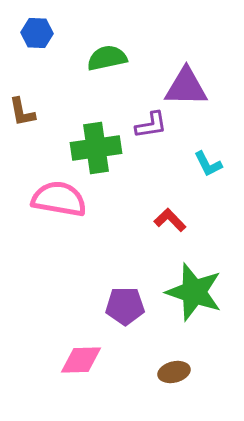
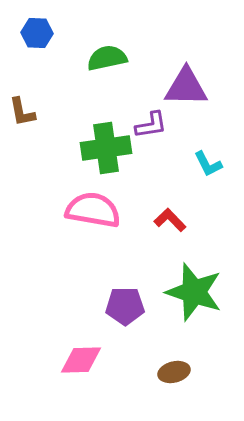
green cross: moved 10 px right
pink semicircle: moved 34 px right, 11 px down
